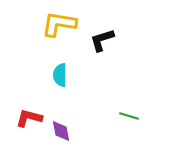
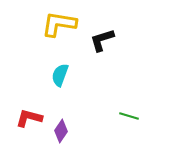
cyan semicircle: rotated 20 degrees clockwise
purple diamond: rotated 45 degrees clockwise
